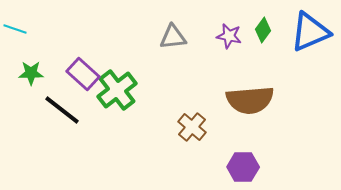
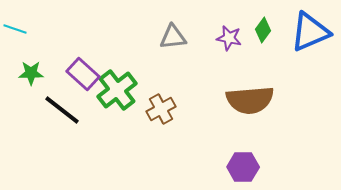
purple star: moved 2 px down
brown cross: moved 31 px left, 18 px up; rotated 20 degrees clockwise
